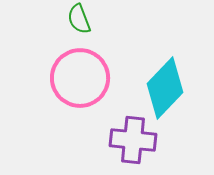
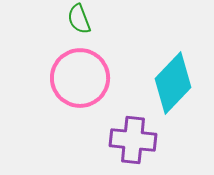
cyan diamond: moved 8 px right, 5 px up
